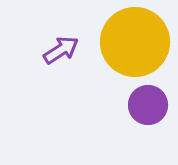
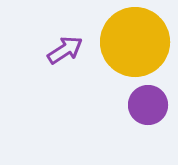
purple arrow: moved 4 px right
